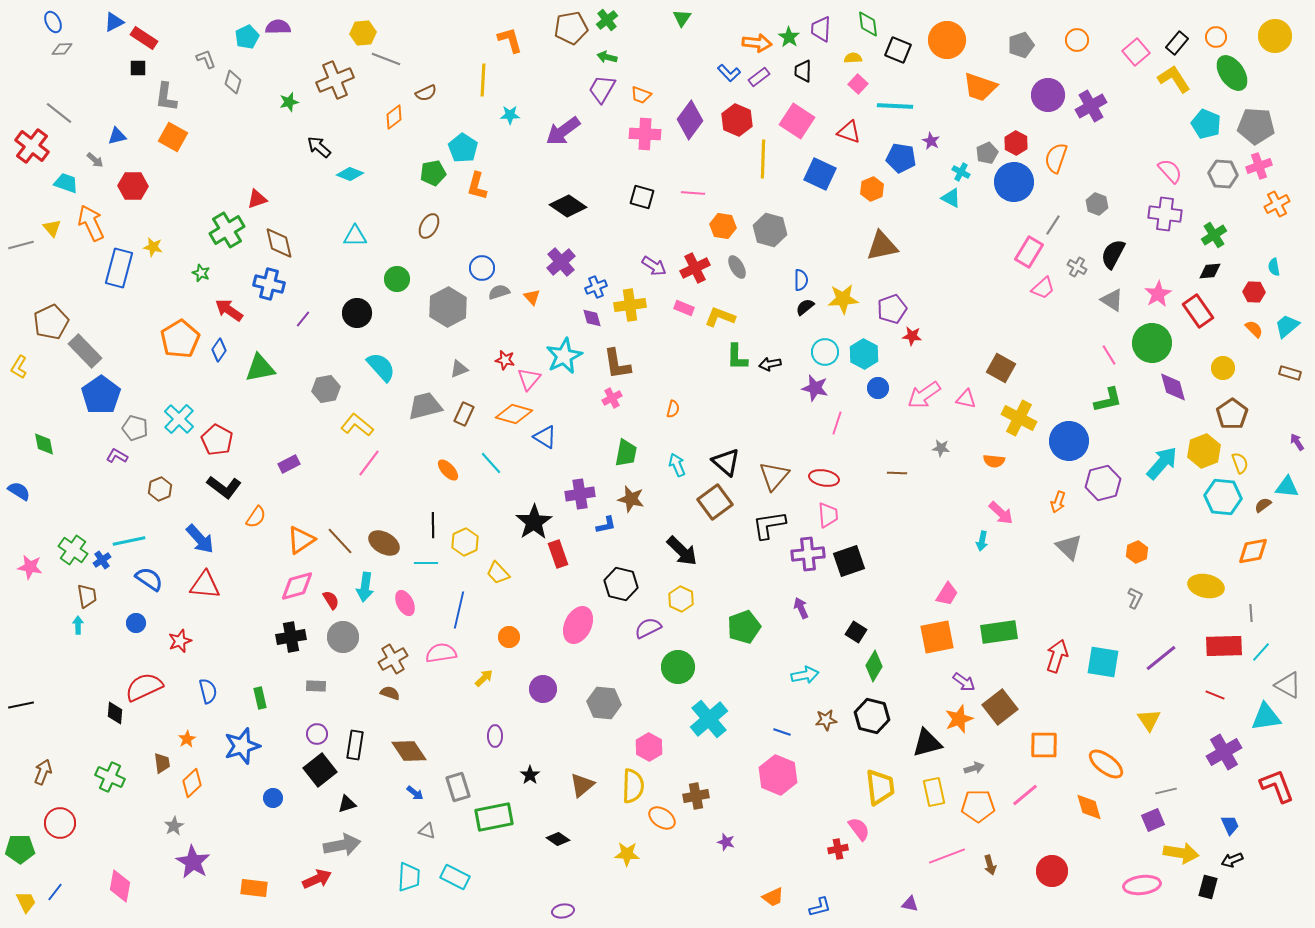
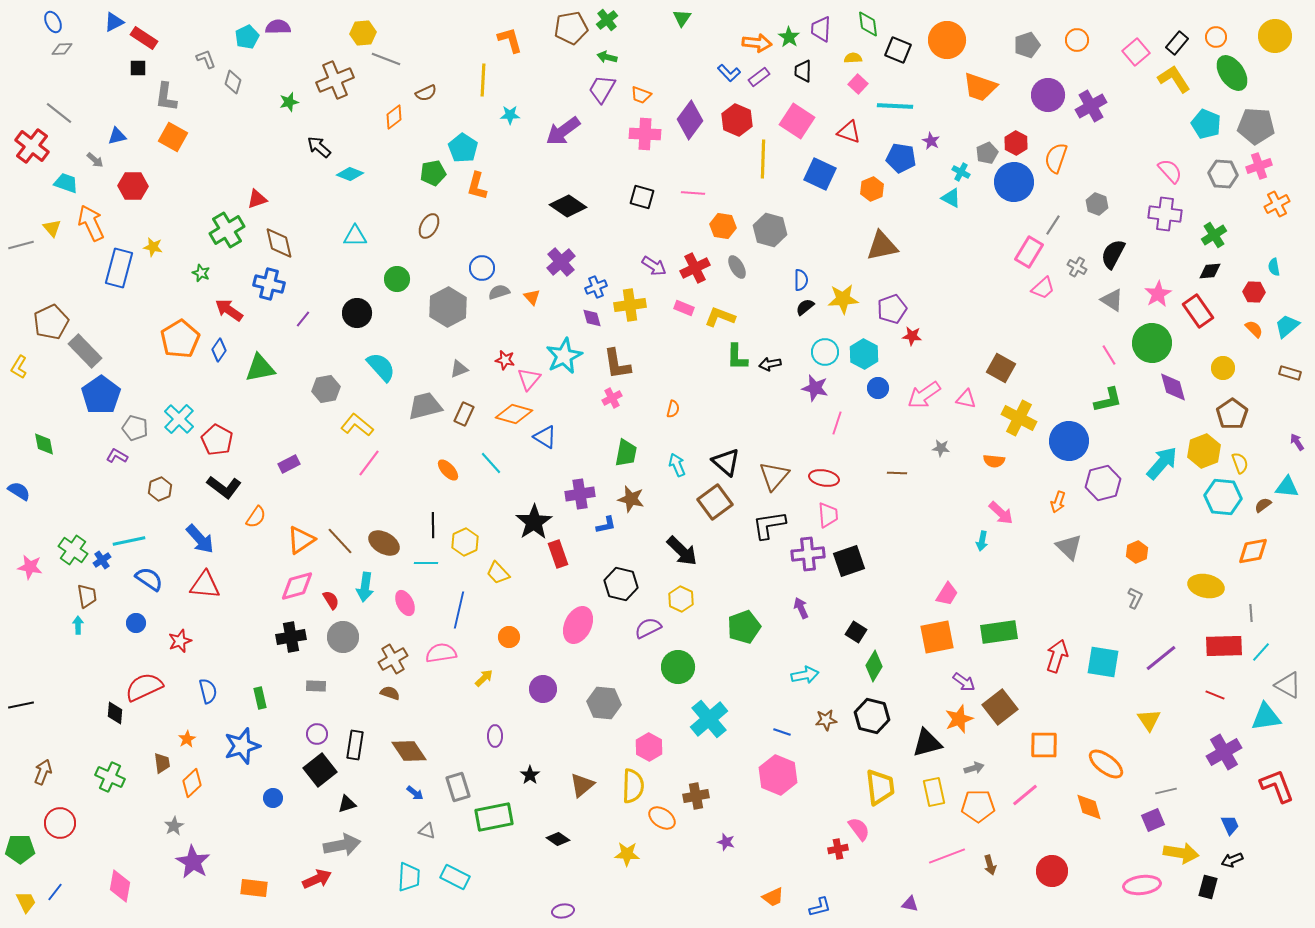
gray pentagon at (1021, 45): moved 6 px right
